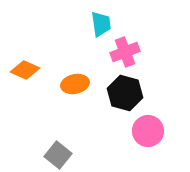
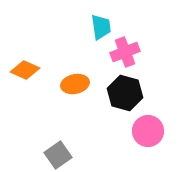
cyan trapezoid: moved 3 px down
gray square: rotated 16 degrees clockwise
